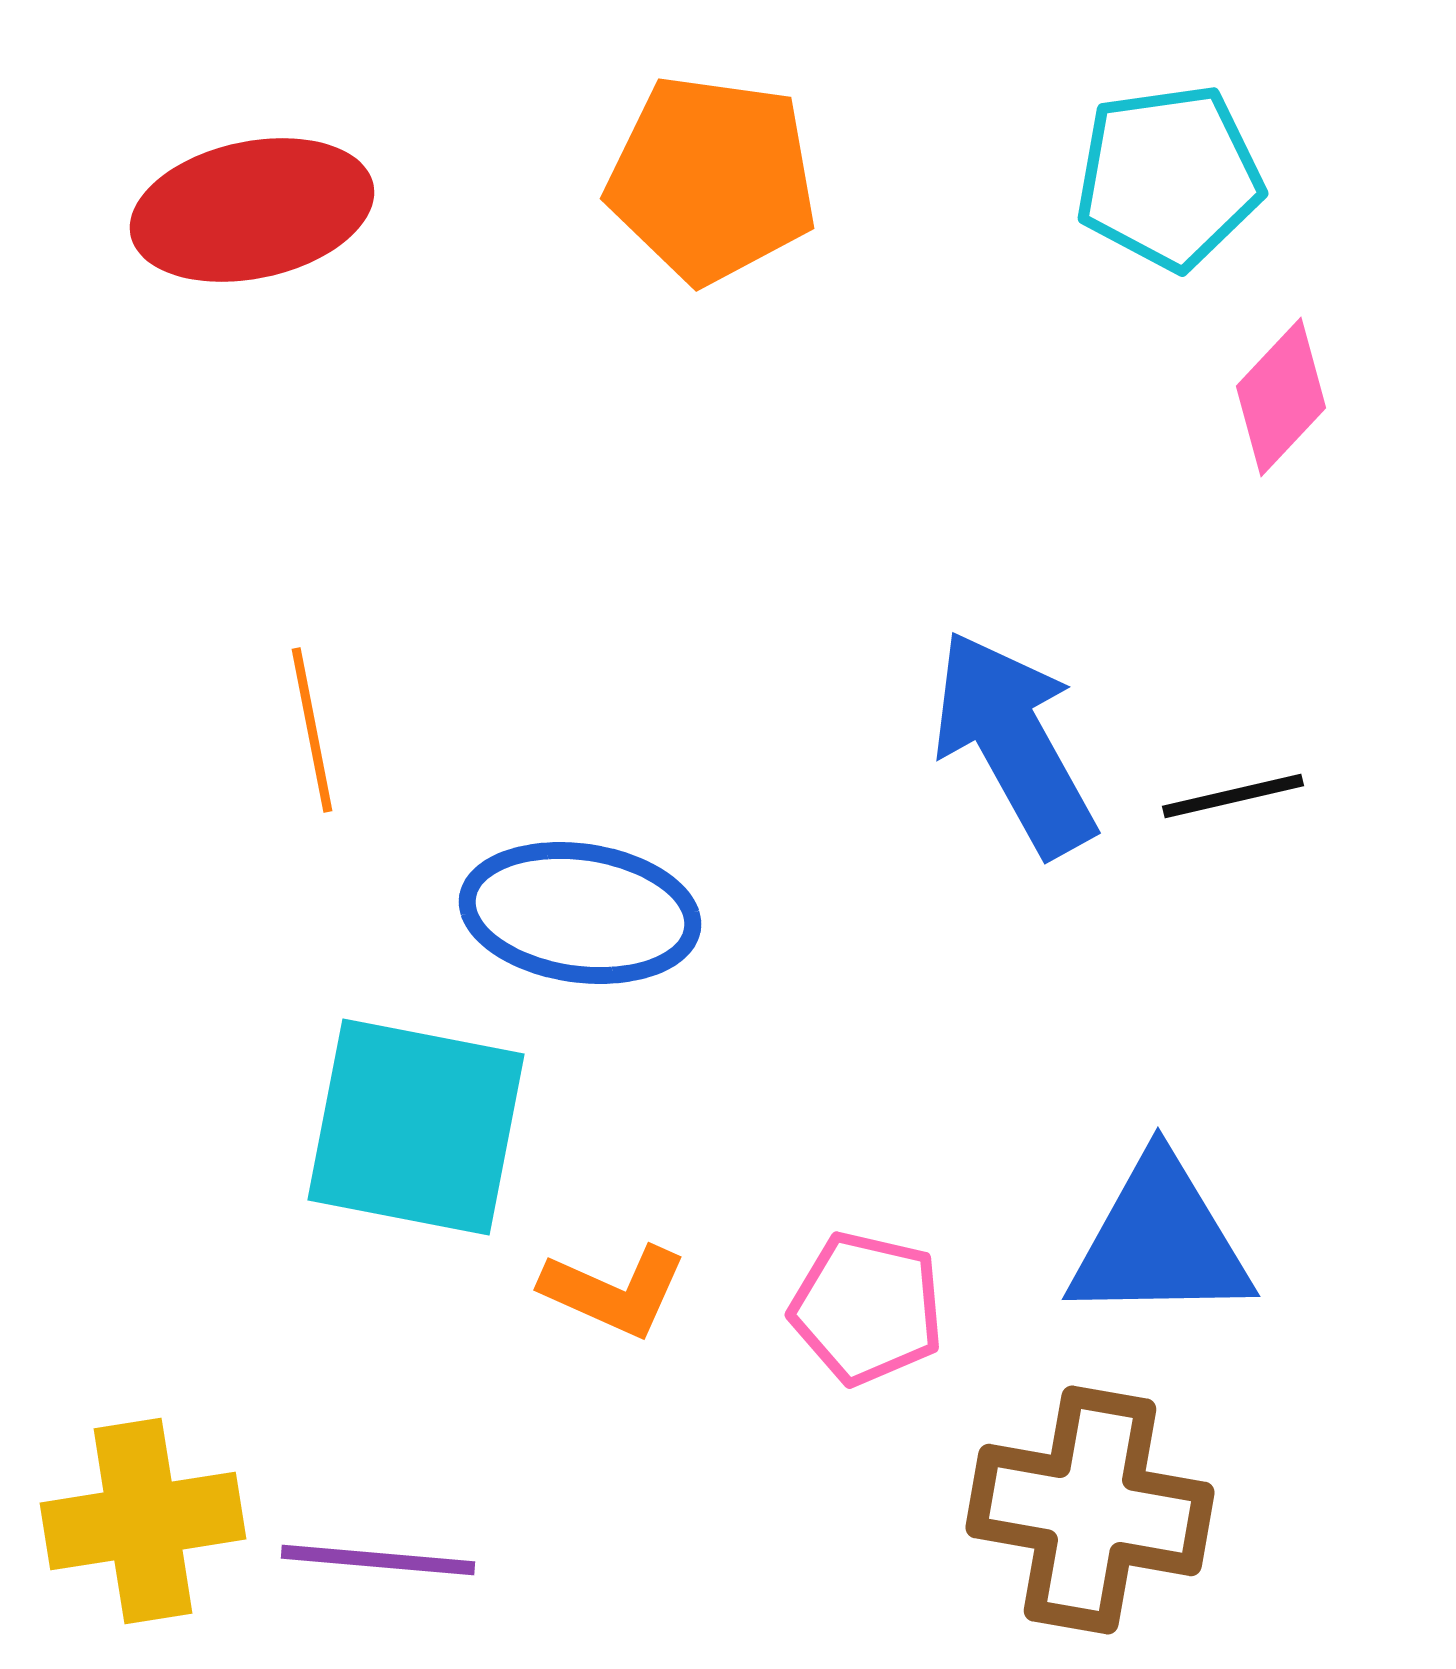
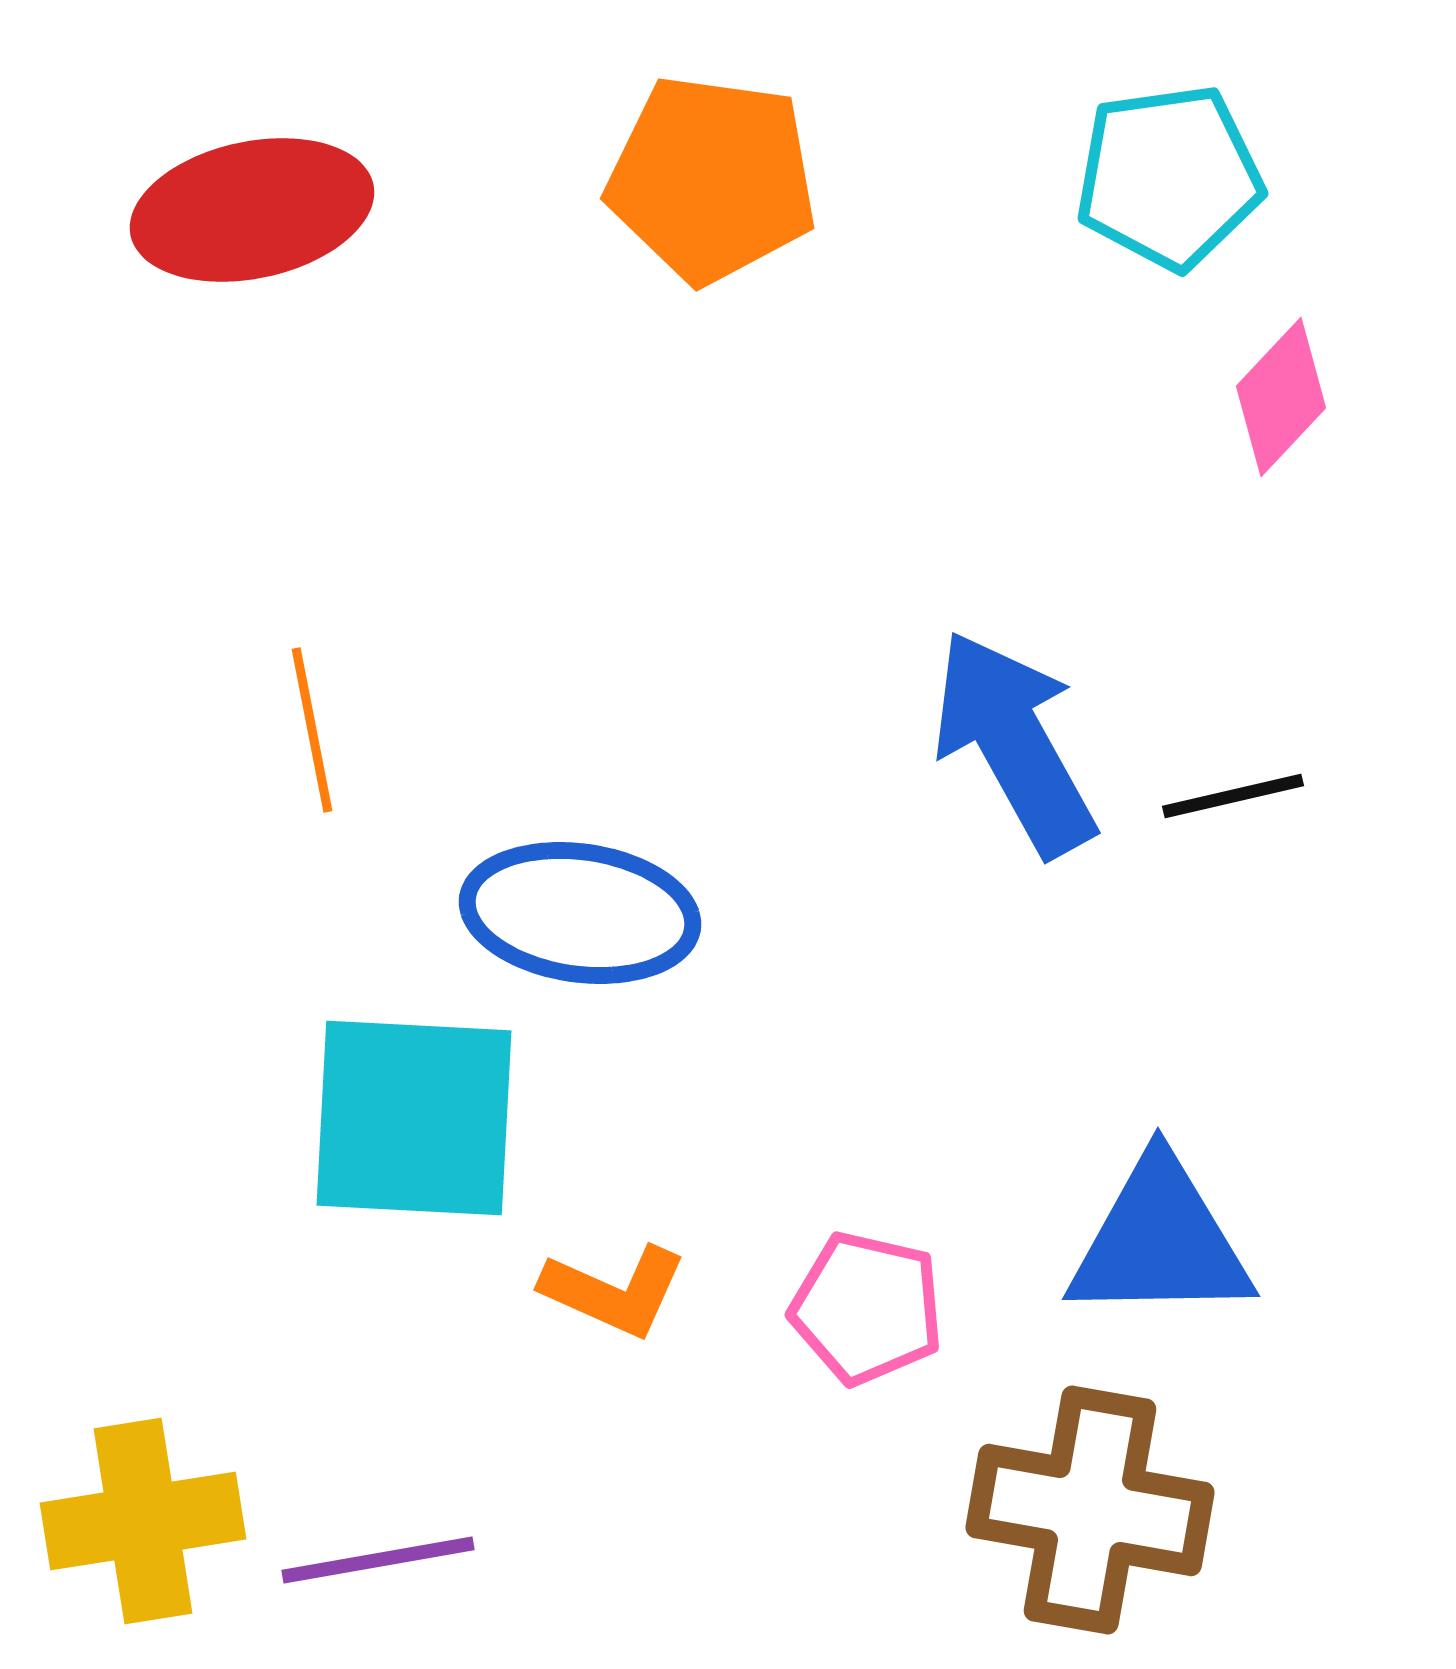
cyan square: moved 2 px left, 9 px up; rotated 8 degrees counterclockwise
purple line: rotated 15 degrees counterclockwise
